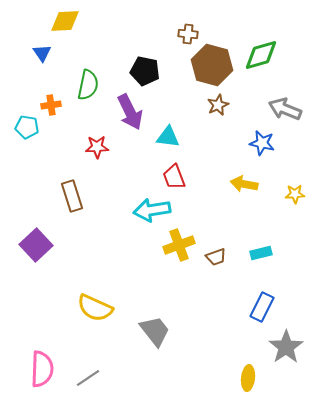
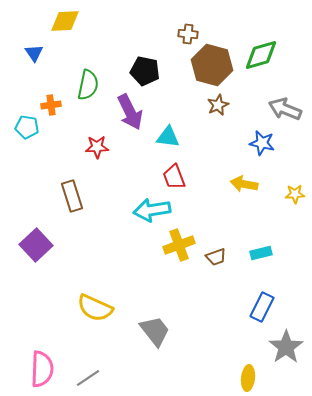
blue triangle: moved 8 px left
